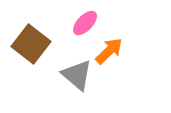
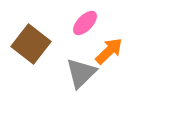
gray triangle: moved 4 px right, 2 px up; rotated 36 degrees clockwise
